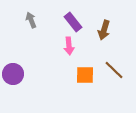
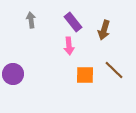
gray arrow: rotated 14 degrees clockwise
